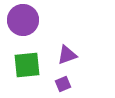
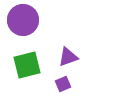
purple triangle: moved 1 px right, 2 px down
green square: rotated 8 degrees counterclockwise
